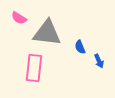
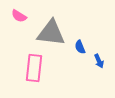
pink semicircle: moved 2 px up
gray triangle: moved 4 px right
